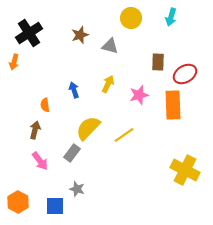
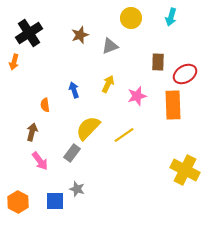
gray triangle: rotated 36 degrees counterclockwise
pink star: moved 2 px left, 1 px down
brown arrow: moved 3 px left, 2 px down
blue square: moved 5 px up
